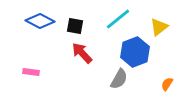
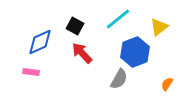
blue diamond: moved 21 px down; rotated 52 degrees counterclockwise
black square: rotated 18 degrees clockwise
